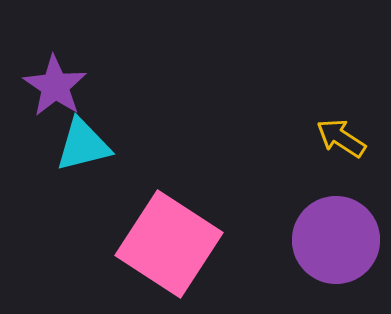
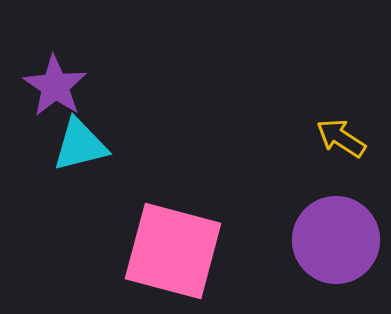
cyan triangle: moved 3 px left
pink square: moved 4 px right, 7 px down; rotated 18 degrees counterclockwise
